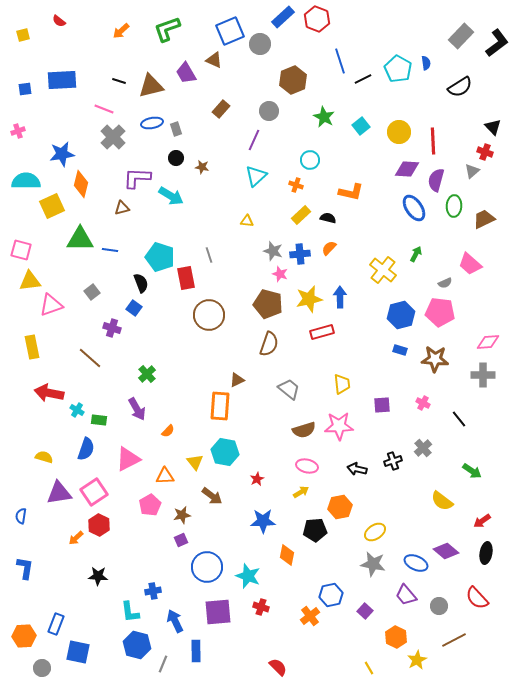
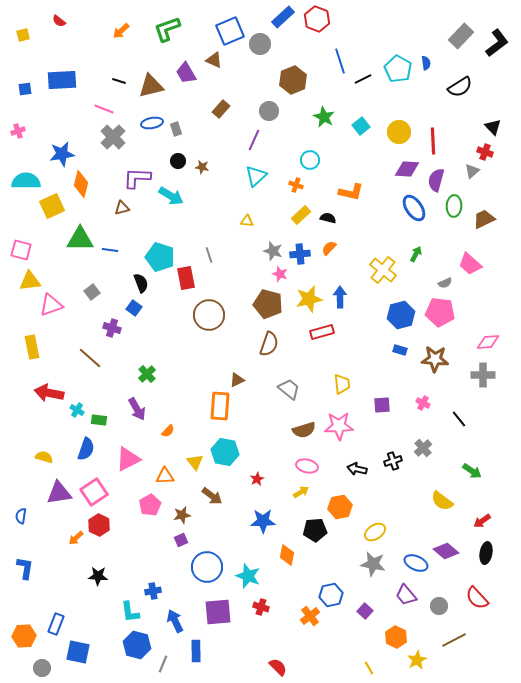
black circle at (176, 158): moved 2 px right, 3 px down
